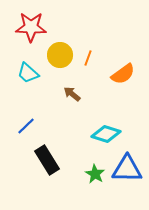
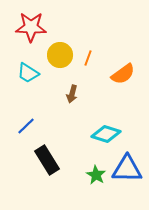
cyan trapezoid: rotated 10 degrees counterclockwise
brown arrow: rotated 114 degrees counterclockwise
green star: moved 1 px right, 1 px down
